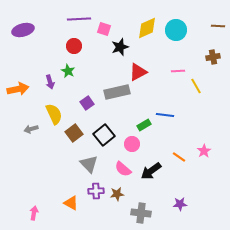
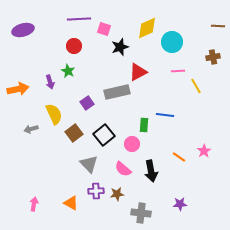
cyan circle: moved 4 px left, 12 px down
green rectangle: rotated 56 degrees counterclockwise
black arrow: rotated 65 degrees counterclockwise
pink arrow: moved 9 px up
